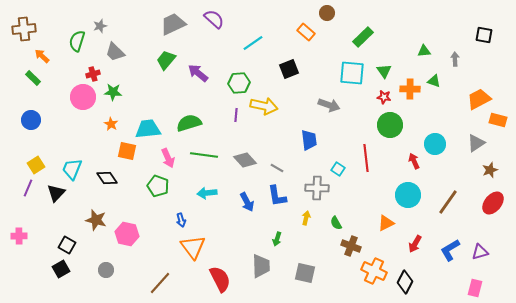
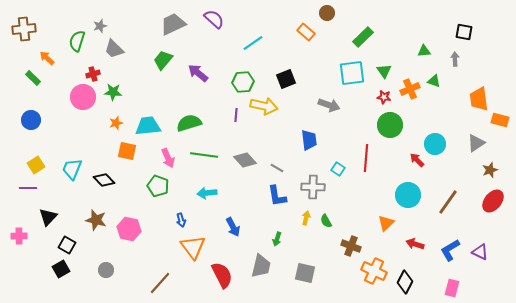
black square at (484, 35): moved 20 px left, 3 px up
gray trapezoid at (115, 52): moved 1 px left, 3 px up
orange arrow at (42, 56): moved 5 px right, 2 px down
green trapezoid at (166, 60): moved 3 px left
black square at (289, 69): moved 3 px left, 10 px down
cyan square at (352, 73): rotated 12 degrees counterclockwise
green hexagon at (239, 83): moved 4 px right, 1 px up
orange cross at (410, 89): rotated 24 degrees counterclockwise
orange trapezoid at (479, 99): rotated 70 degrees counterclockwise
orange rectangle at (498, 120): moved 2 px right
orange star at (111, 124): moved 5 px right, 1 px up; rotated 24 degrees clockwise
cyan trapezoid at (148, 129): moved 3 px up
red line at (366, 158): rotated 12 degrees clockwise
red arrow at (414, 161): moved 3 px right, 1 px up; rotated 21 degrees counterclockwise
black diamond at (107, 178): moved 3 px left, 2 px down; rotated 10 degrees counterclockwise
purple line at (28, 188): rotated 66 degrees clockwise
gray cross at (317, 188): moved 4 px left, 1 px up
black triangle at (56, 193): moved 8 px left, 24 px down
blue arrow at (247, 202): moved 14 px left, 25 px down
red ellipse at (493, 203): moved 2 px up
green semicircle at (336, 223): moved 10 px left, 2 px up
orange triangle at (386, 223): rotated 18 degrees counterclockwise
pink hexagon at (127, 234): moved 2 px right, 5 px up
red arrow at (415, 244): rotated 78 degrees clockwise
purple triangle at (480, 252): rotated 42 degrees clockwise
gray trapezoid at (261, 266): rotated 15 degrees clockwise
red semicircle at (220, 279): moved 2 px right, 4 px up
pink rectangle at (475, 288): moved 23 px left
